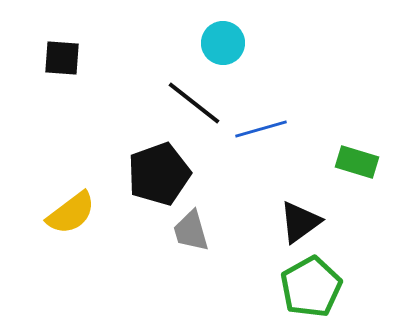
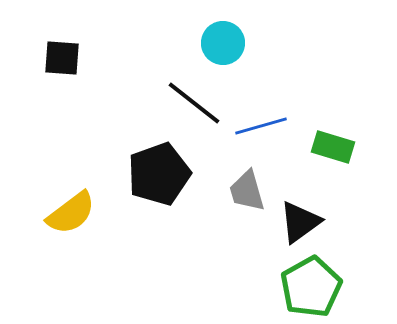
blue line: moved 3 px up
green rectangle: moved 24 px left, 15 px up
gray trapezoid: moved 56 px right, 40 px up
